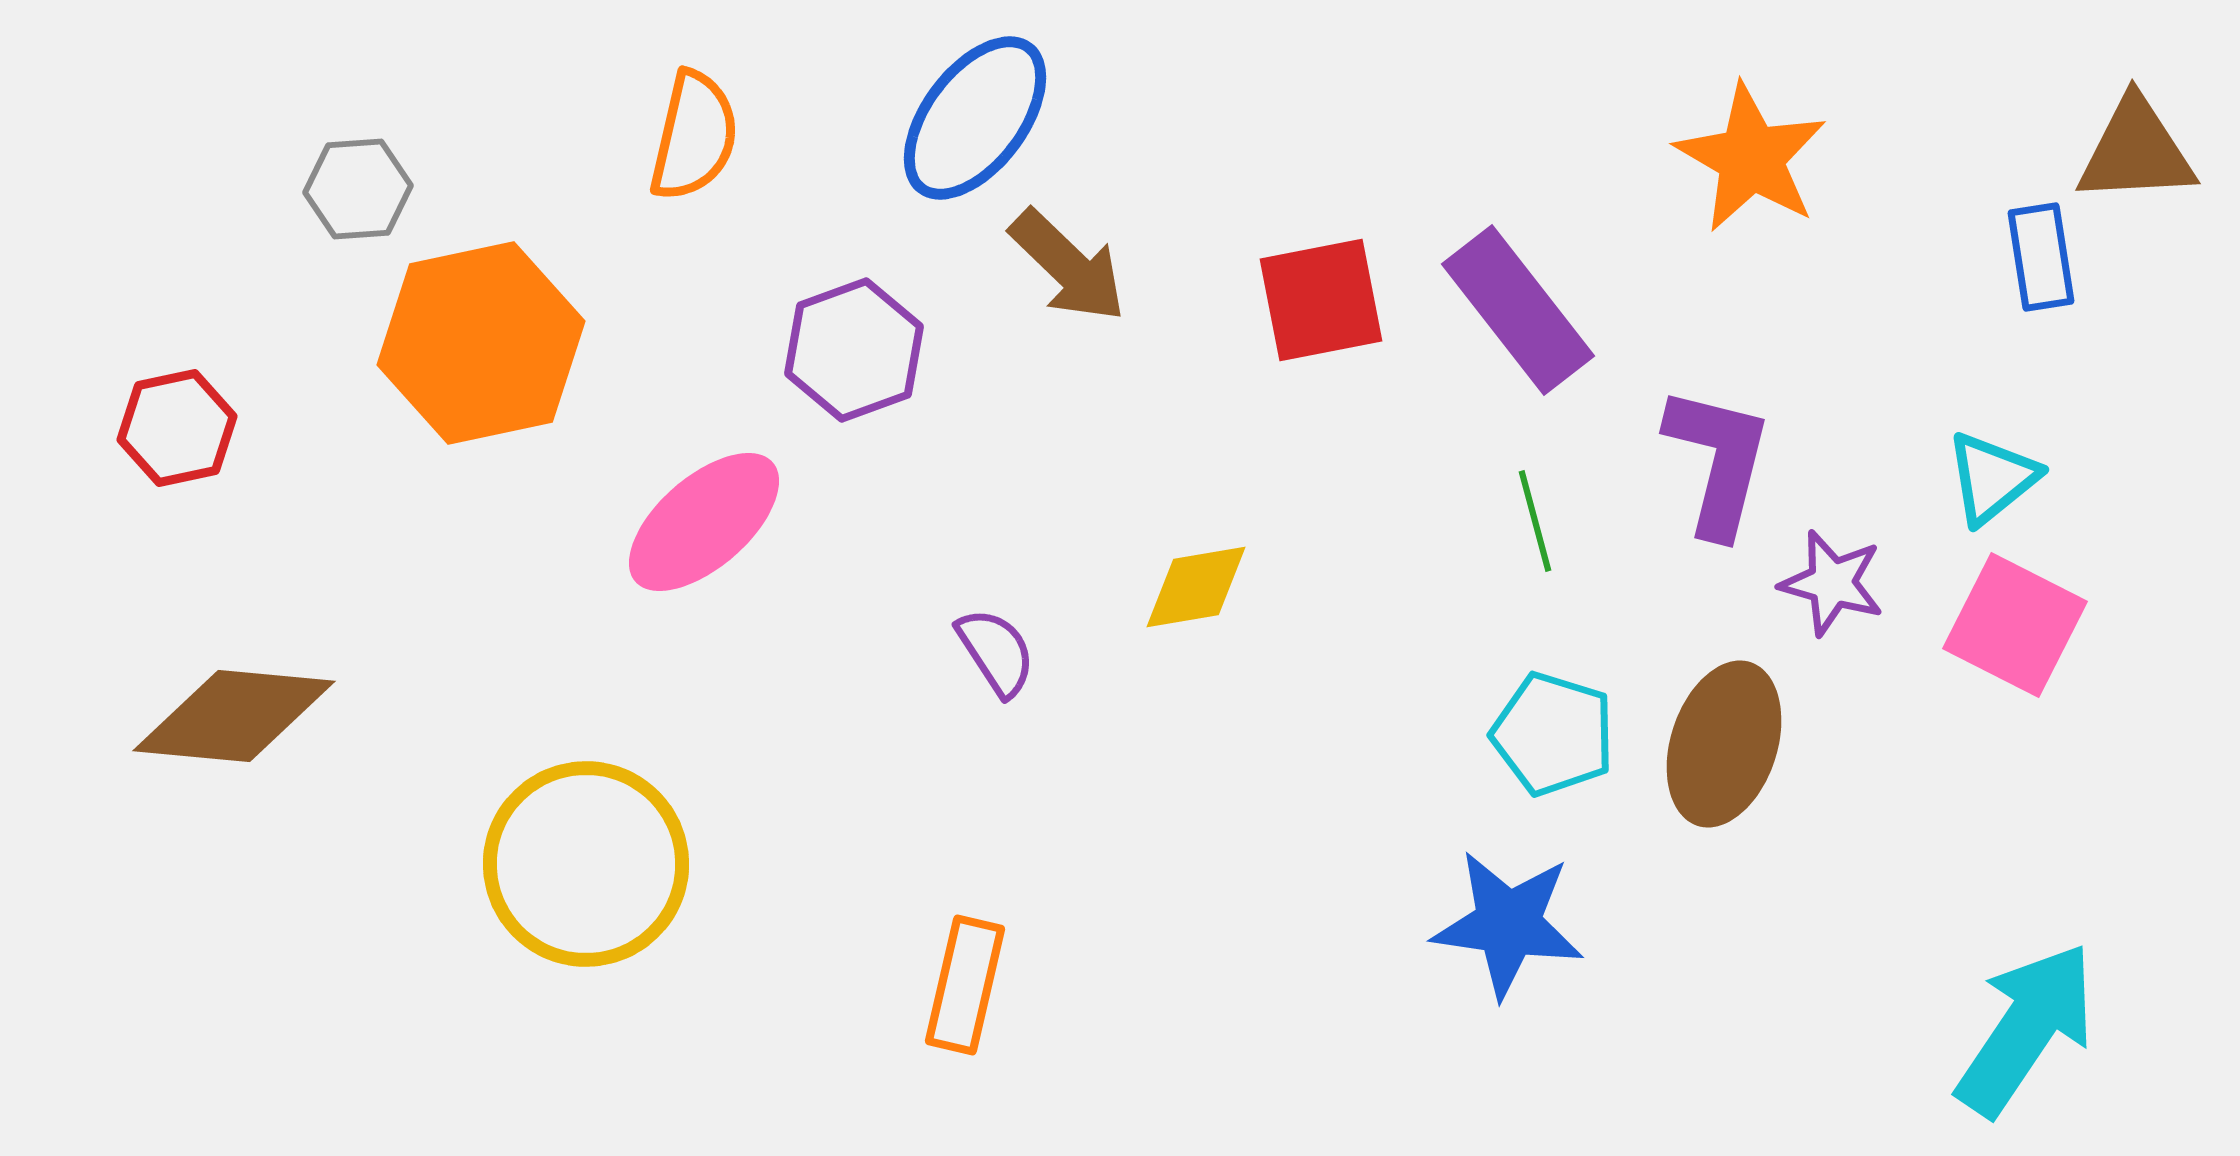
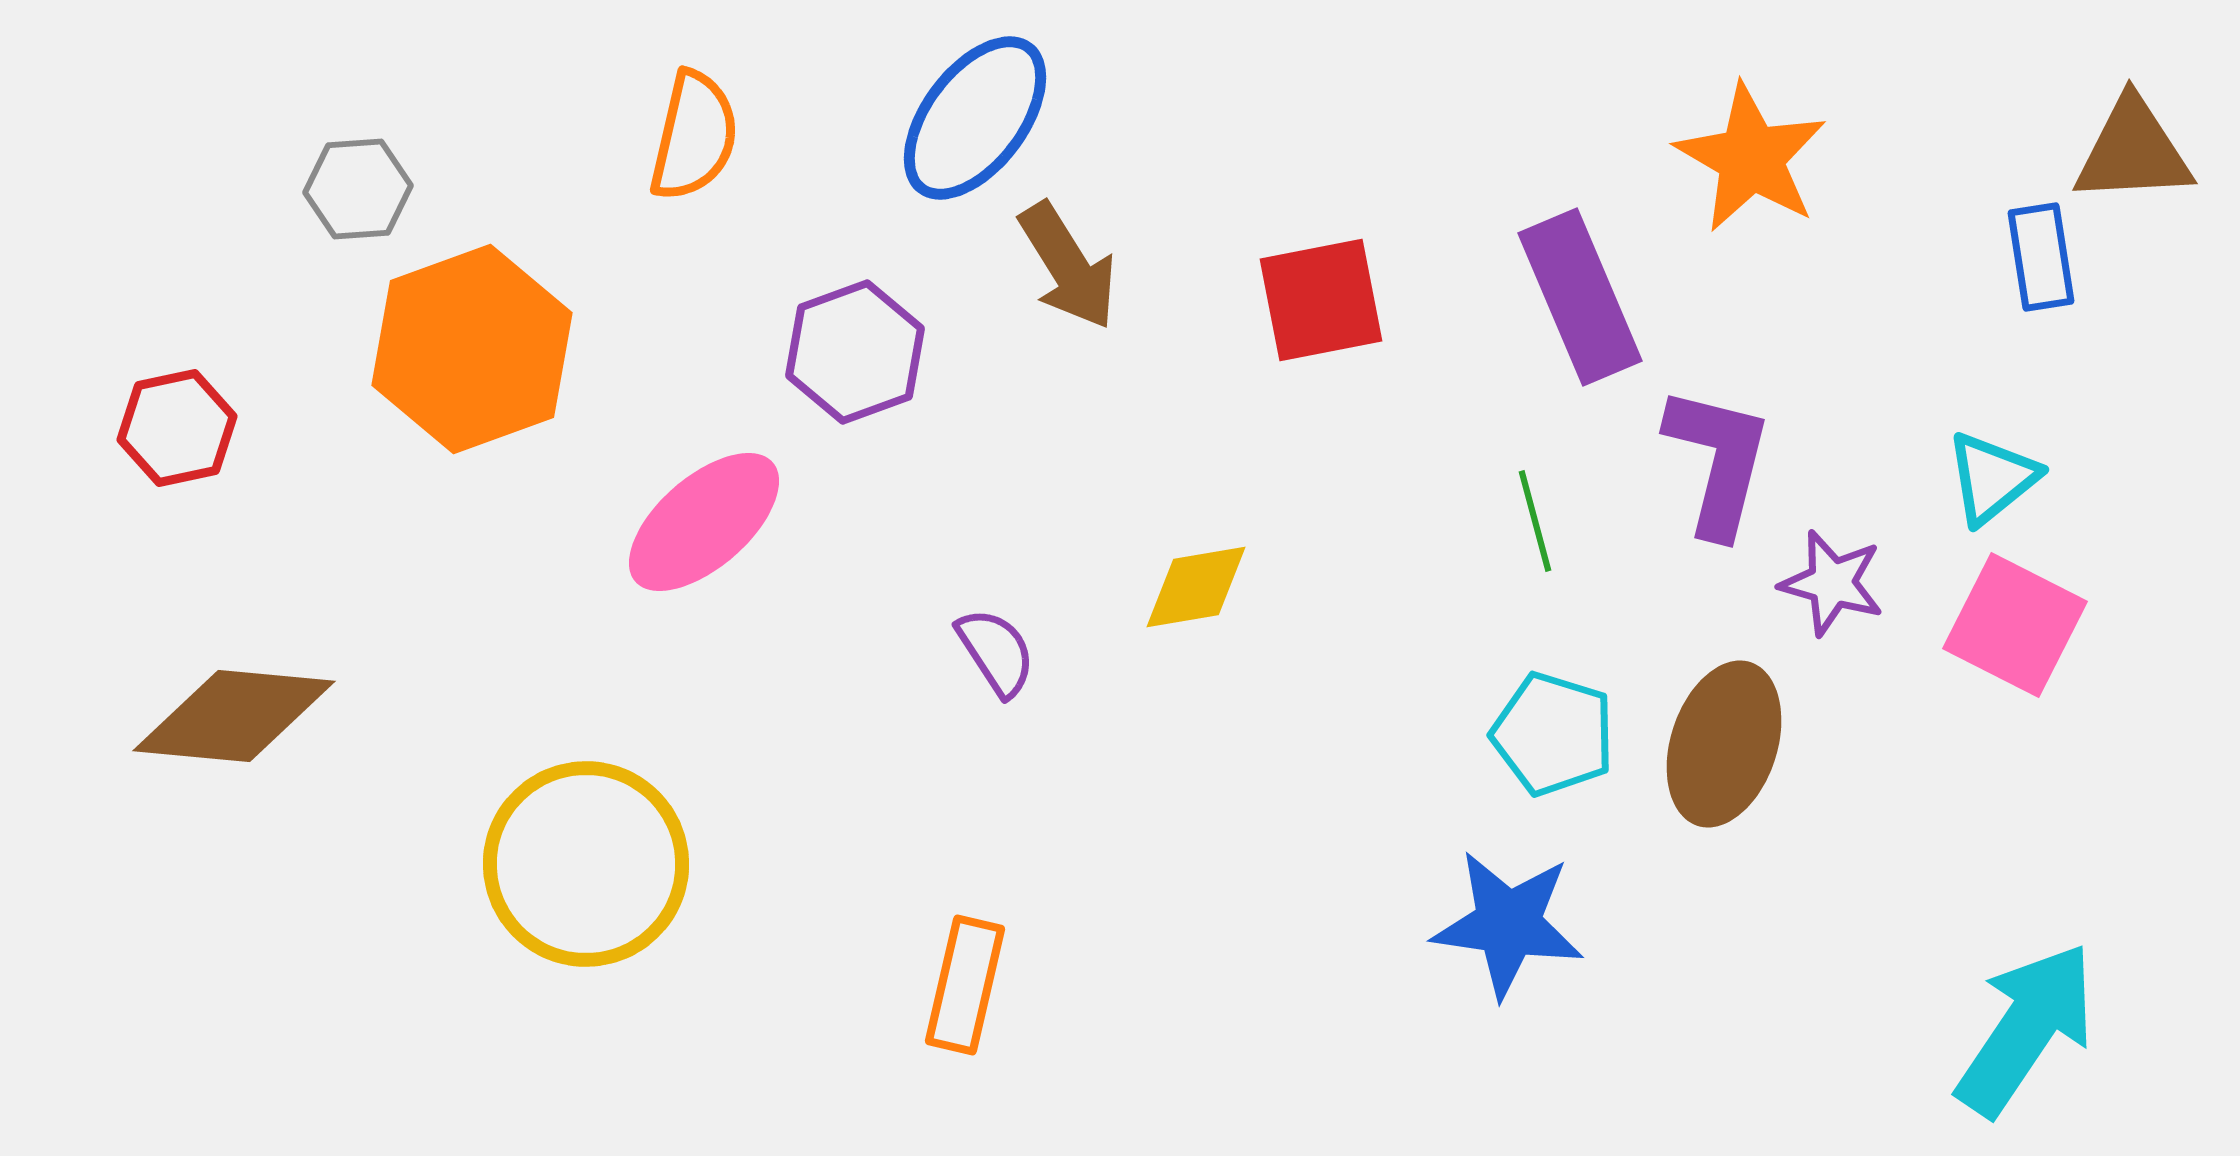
brown triangle: moved 3 px left
brown arrow: rotated 14 degrees clockwise
purple rectangle: moved 62 px right, 13 px up; rotated 15 degrees clockwise
orange hexagon: moved 9 px left, 6 px down; rotated 8 degrees counterclockwise
purple hexagon: moved 1 px right, 2 px down
